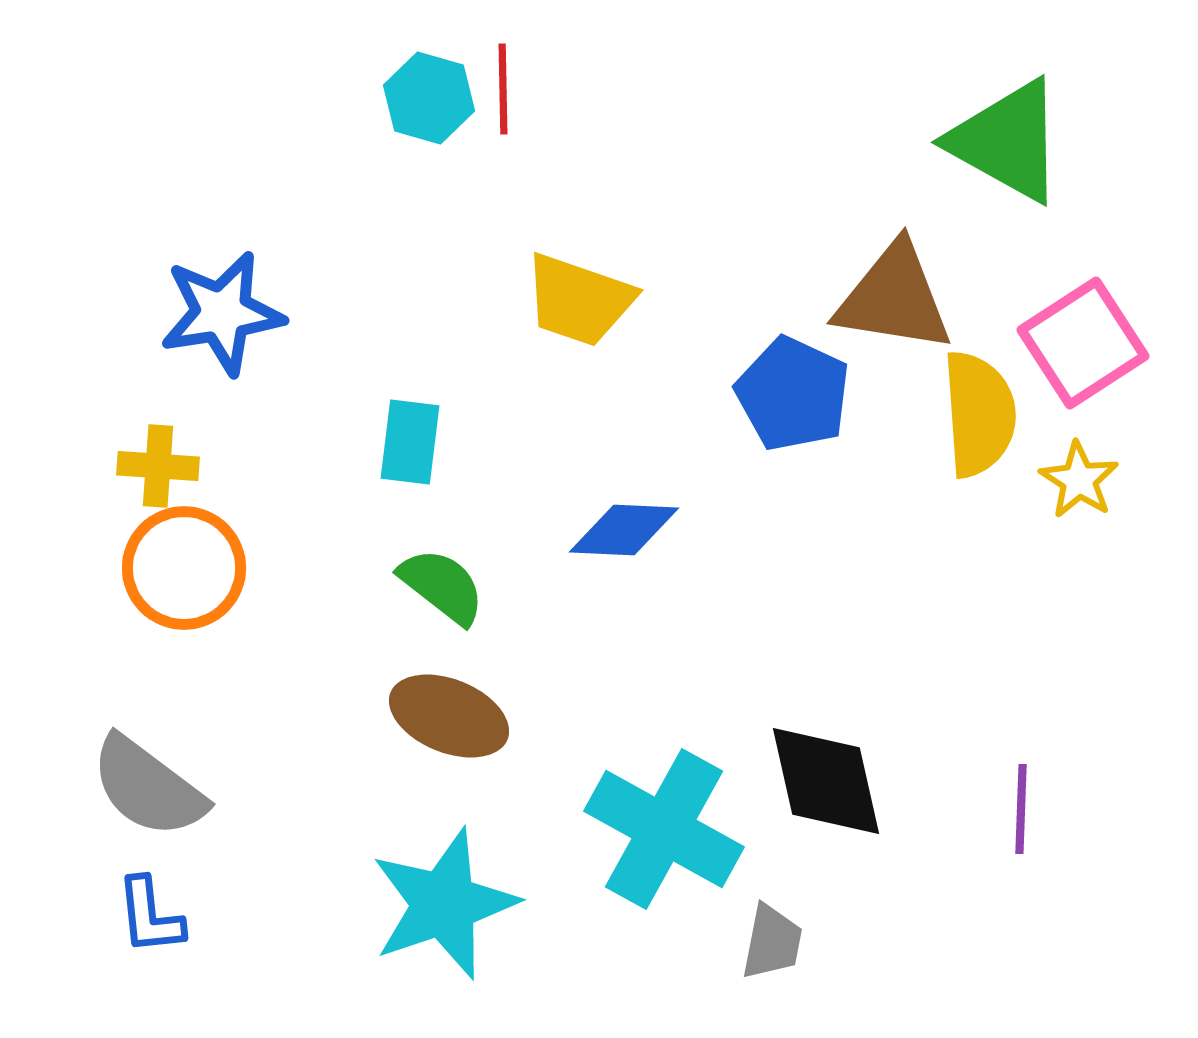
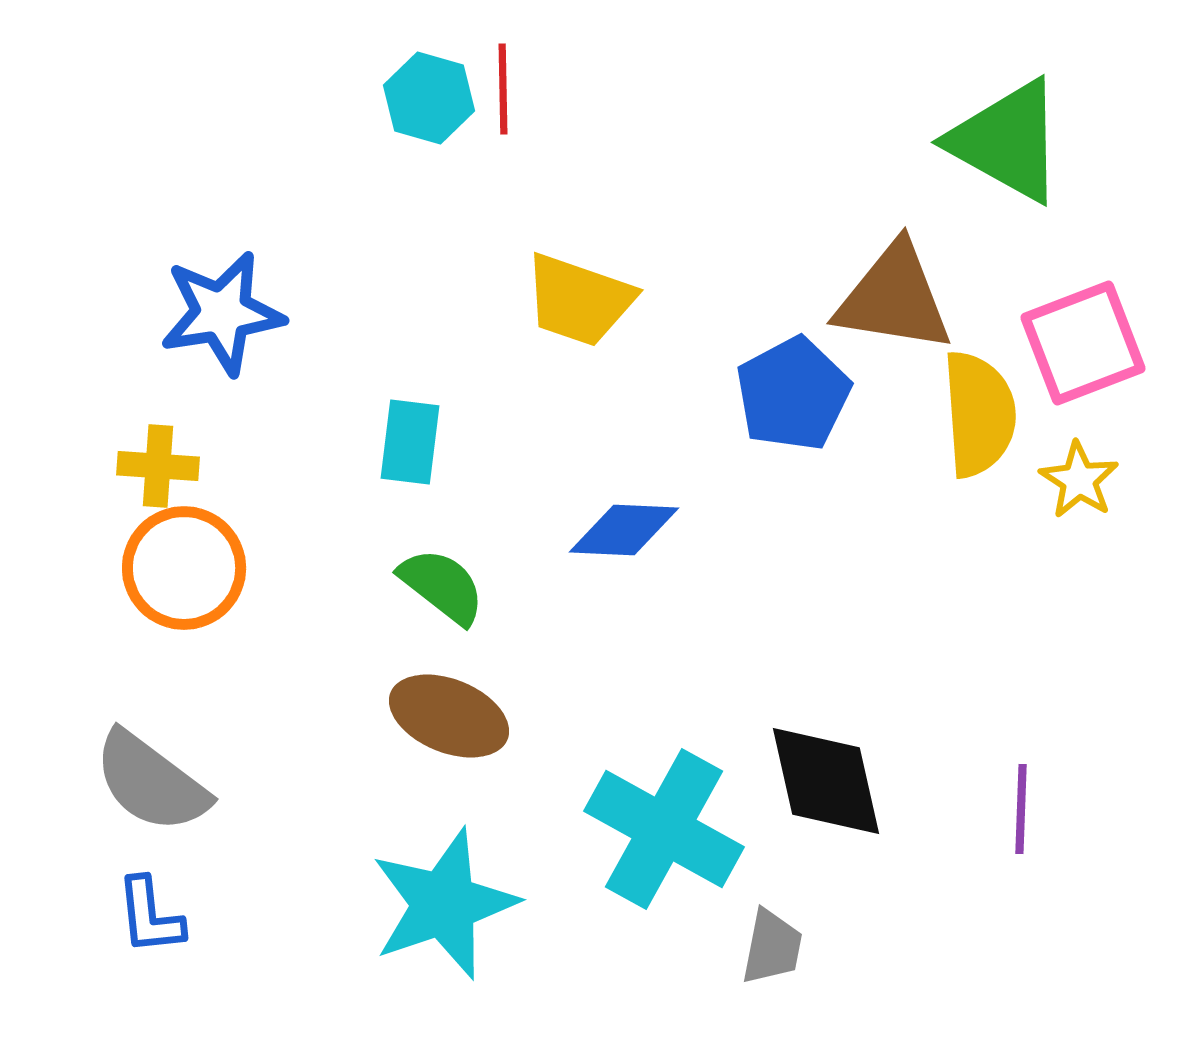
pink square: rotated 12 degrees clockwise
blue pentagon: rotated 19 degrees clockwise
gray semicircle: moved 3 px right, 5 px up
gray trapezoid: moved 5 px down
